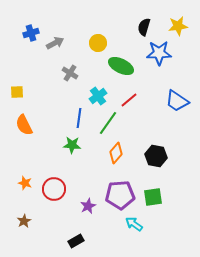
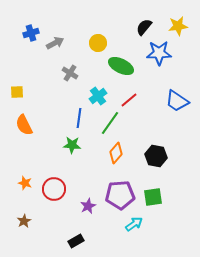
black semicircle: rotated 24 degrees clockwise
green line: moved 2 px right
cyan arrow: rotated 108 degrees clockwise
